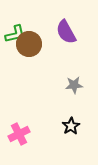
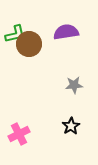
purple semicircle: rotated 110 degrees clockwise
